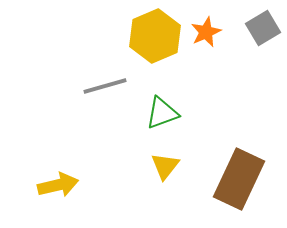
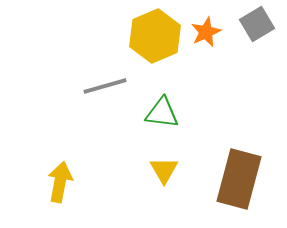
gray square: moved 6 px left, 4 px up
green triangle: rotated 27 degrees clockwise
yellow triangle: moved 1 px left, 4 px down; rotated 8 degrees counterclockwise
brown rectangle: rotated 10 degrees counterclockwise
yellow arrow: moved 2 px right, 3 px up; rotated 66 degrees counterclockwise
